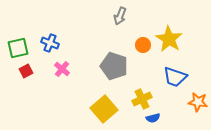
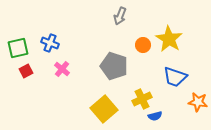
blue semicircle: moved 2 px right, 2 px up
